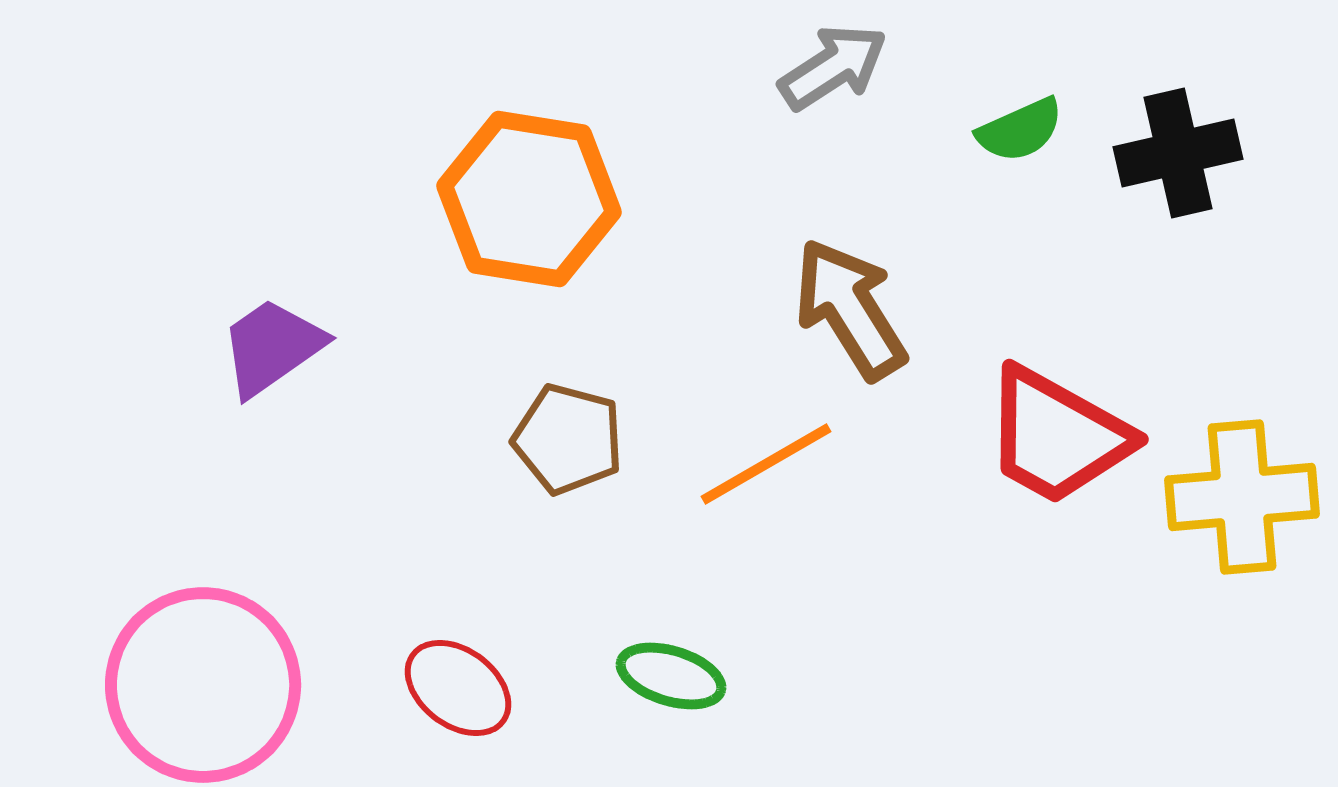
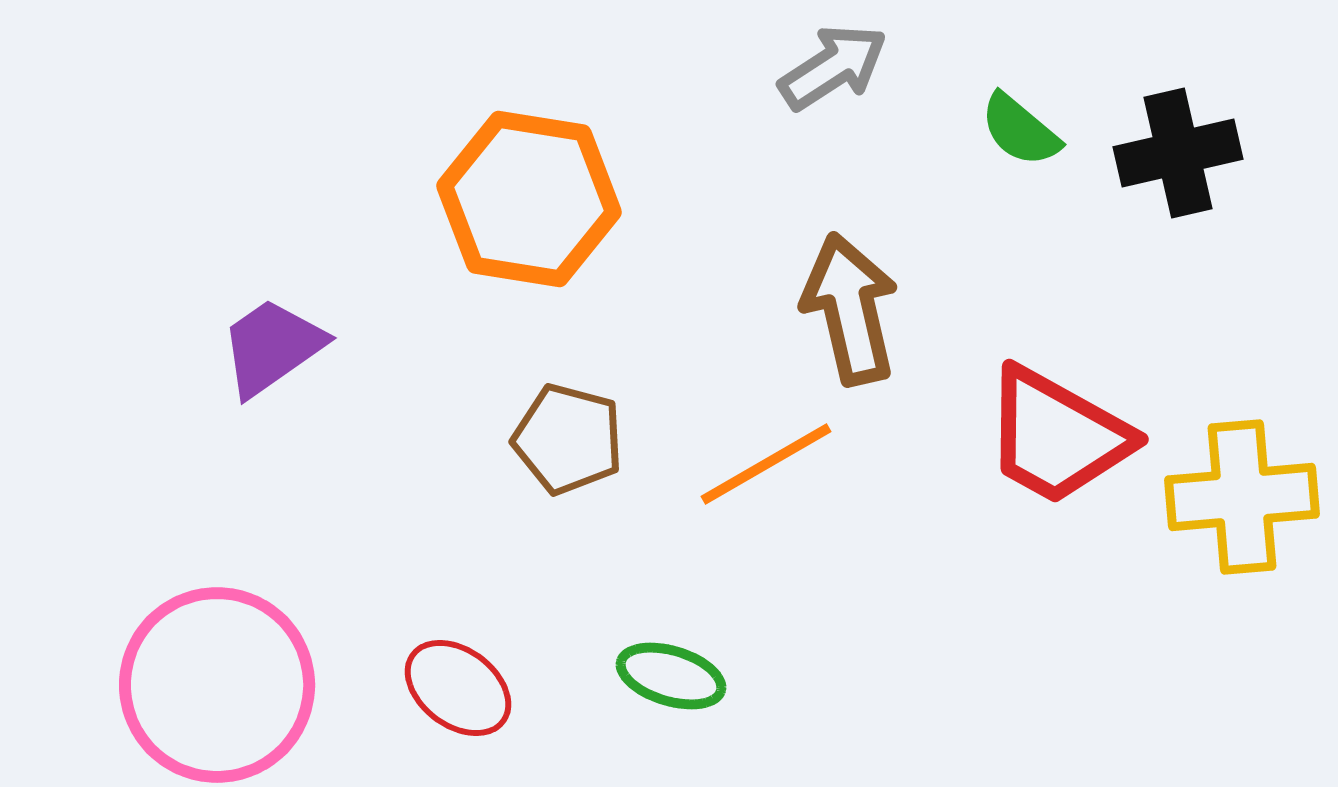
green semicircle: rotated 64 degrees clockwise
brown arrow: rotated 19 degrees clockwise
pink circle: moved 14 px right
